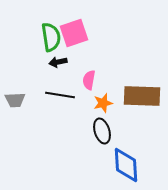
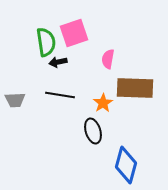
green semicircle: moved 5 px left, 5 px down
pink semicircle: moved 19 px right, 21 px up
brown rectangle: moved 7 px left, 8 px up
orange star: rotated 18 degrees counterclockwise
black ellipse: moved 9 px left
blue diamond: rotated 18 degrees clockwise
